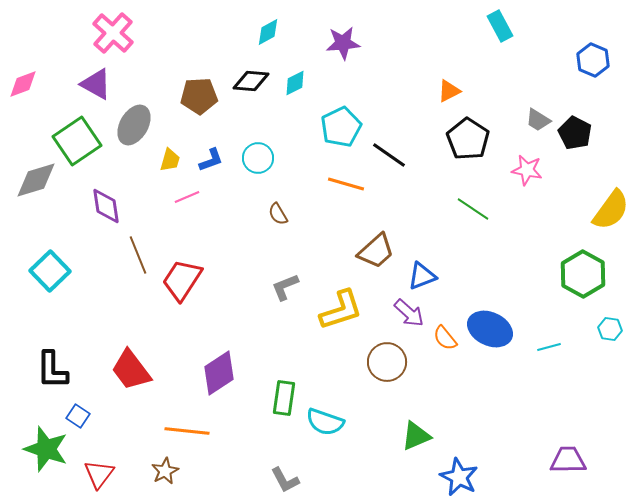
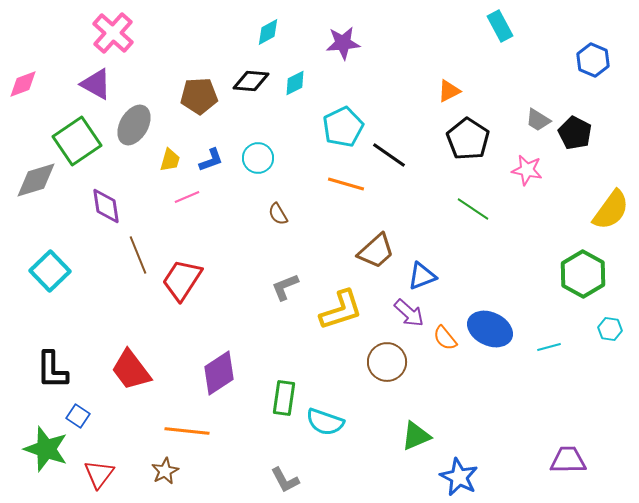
cyan pentagon at (341, 127): moved 2 px right
